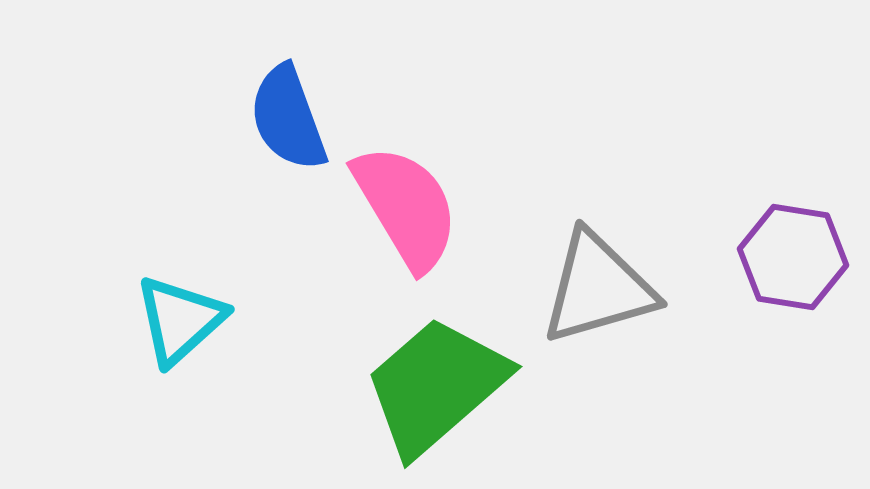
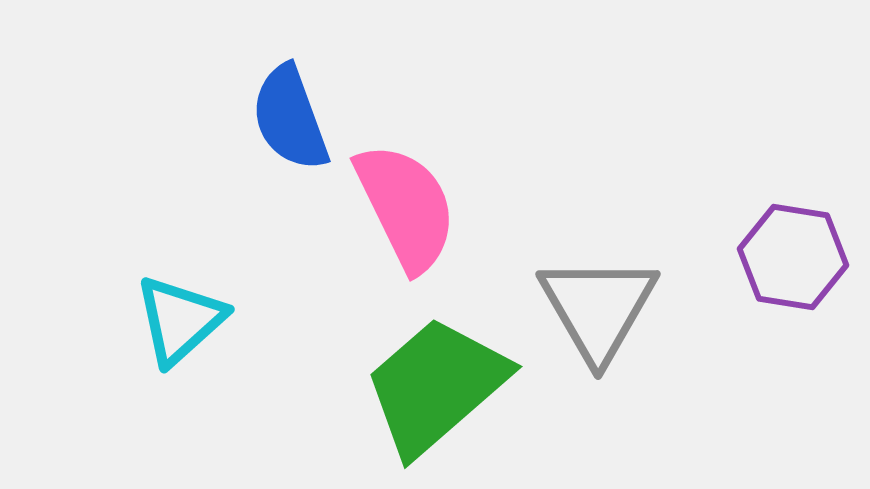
blue semicircle: moved 2 px right
pink semicircle: rotated 5 degrees clockwise
gray triangle: moved 20 px down; rotated 44 degrees counterclockwise
